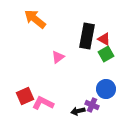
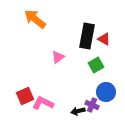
green square: moved 10 px left, 11 px down
blue circle: moved 3 px down
